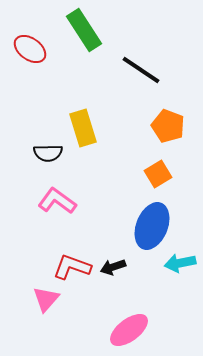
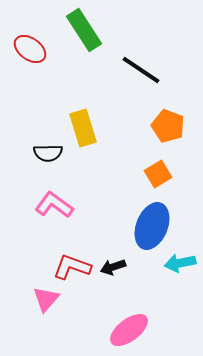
pink L-shape: moved 3 px left, 4 px down
